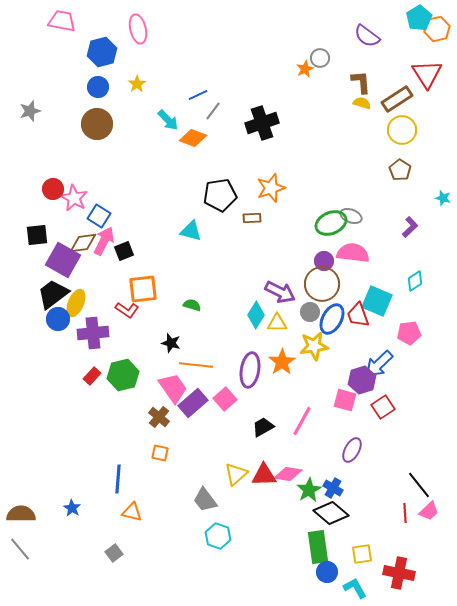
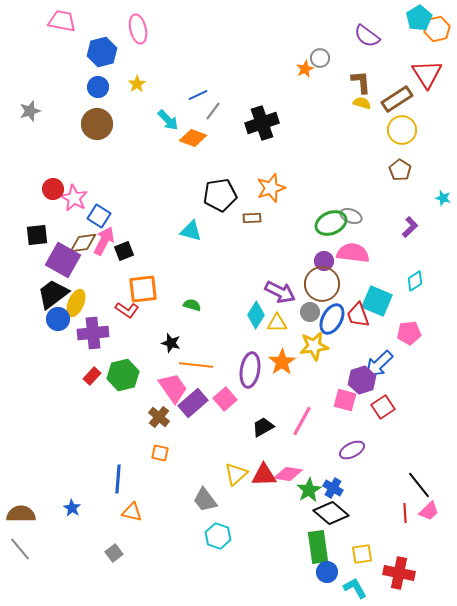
purple ellipse at (352, 450): rotated 35 degrees clockwise
